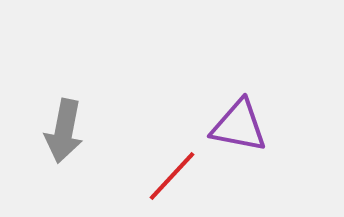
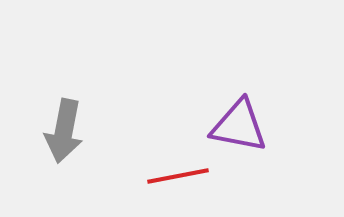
red line: moved 6 px right; rotated 36 degrees clockwise
